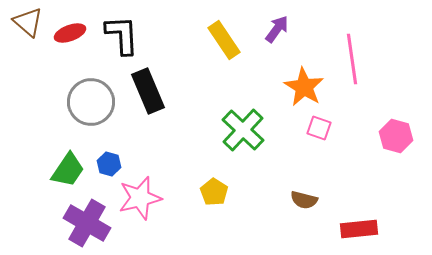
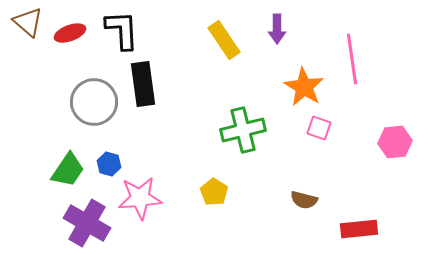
purple arrow: rotated 144 degrees clockwise
black L-shape: moved 5 px up
black rectangle: moved 5 px left, 7 px up; rotated 15 degrees clockwise
gray circle: moved 3 px right
green cross: rotated 33 degrees clockwise
pink hexagon: moved 1 px left, 6 px down; rotated 20 degrees counterclockwise
pink star: rotated 9 degrees clockwise
